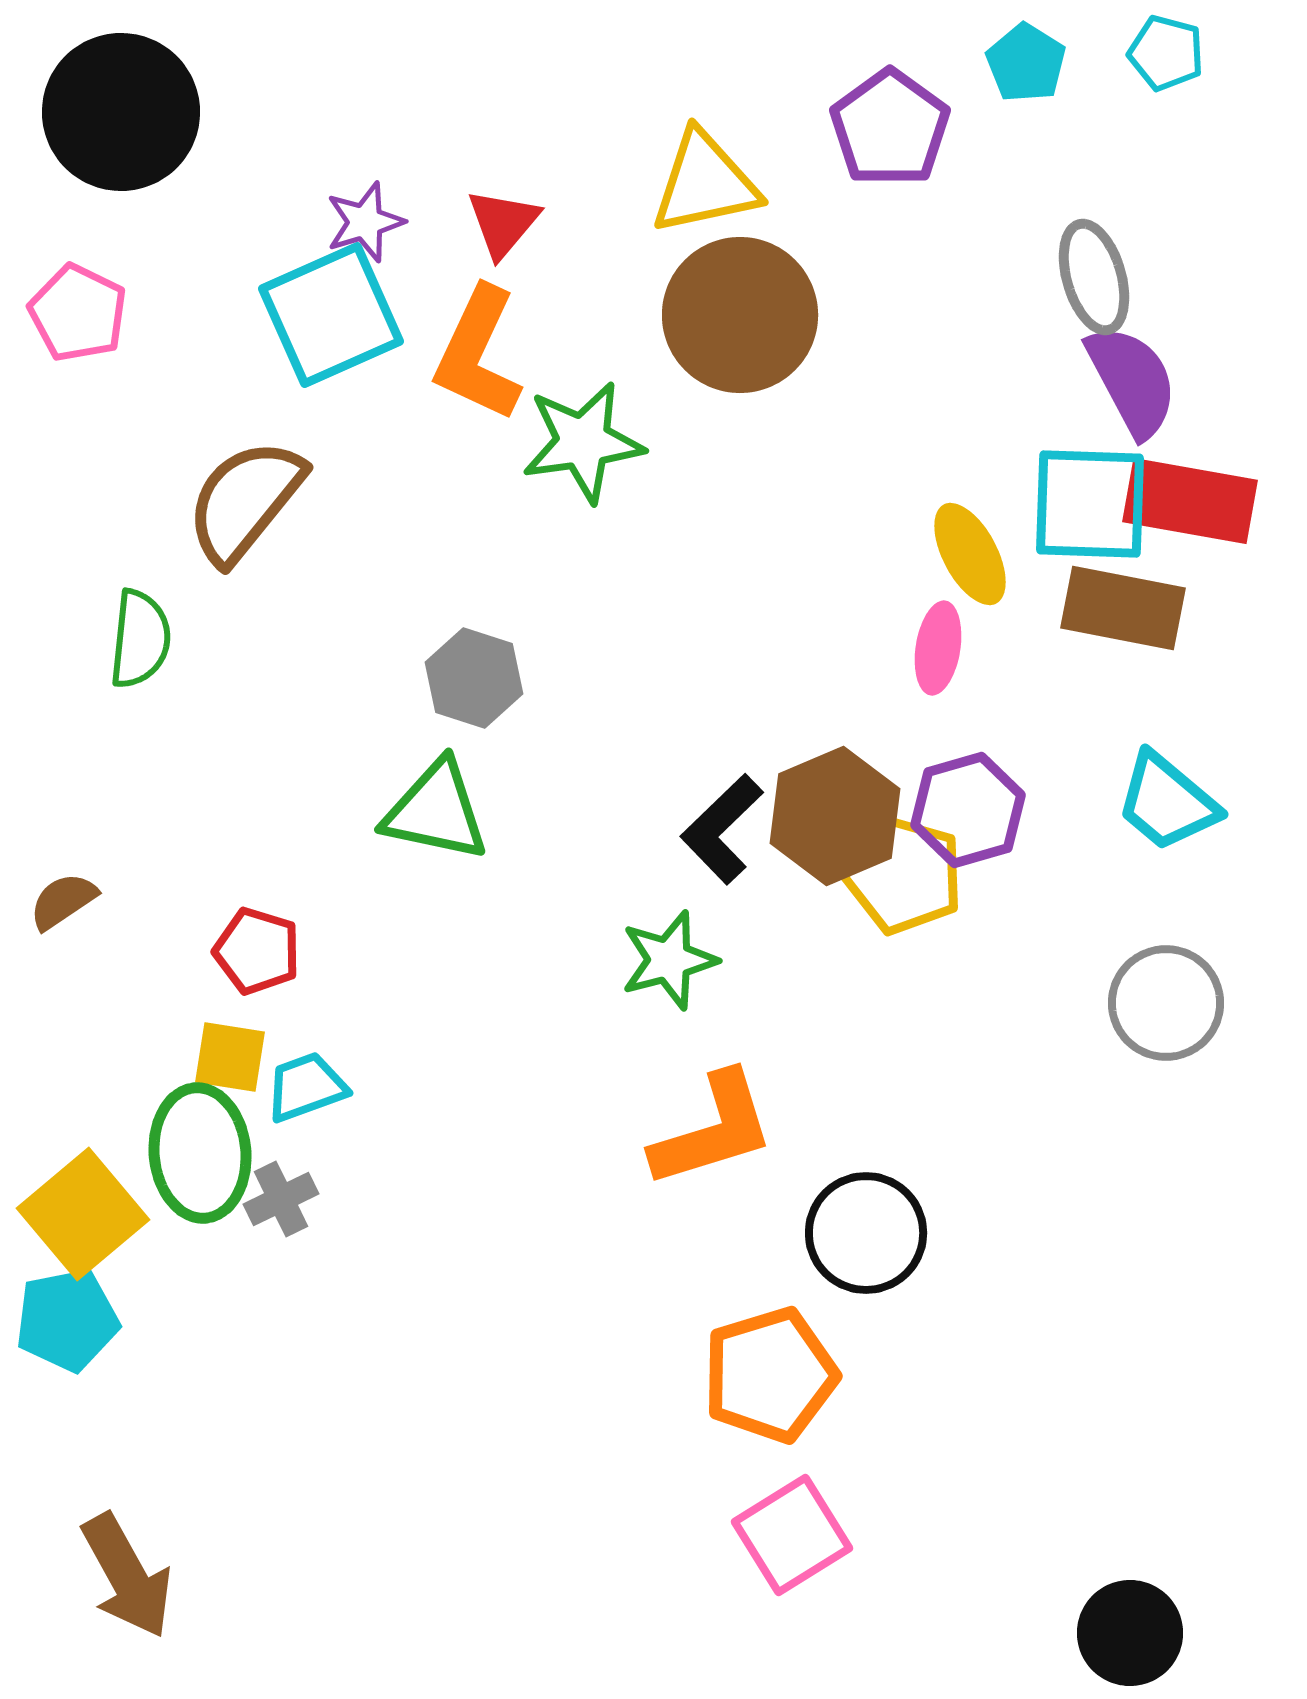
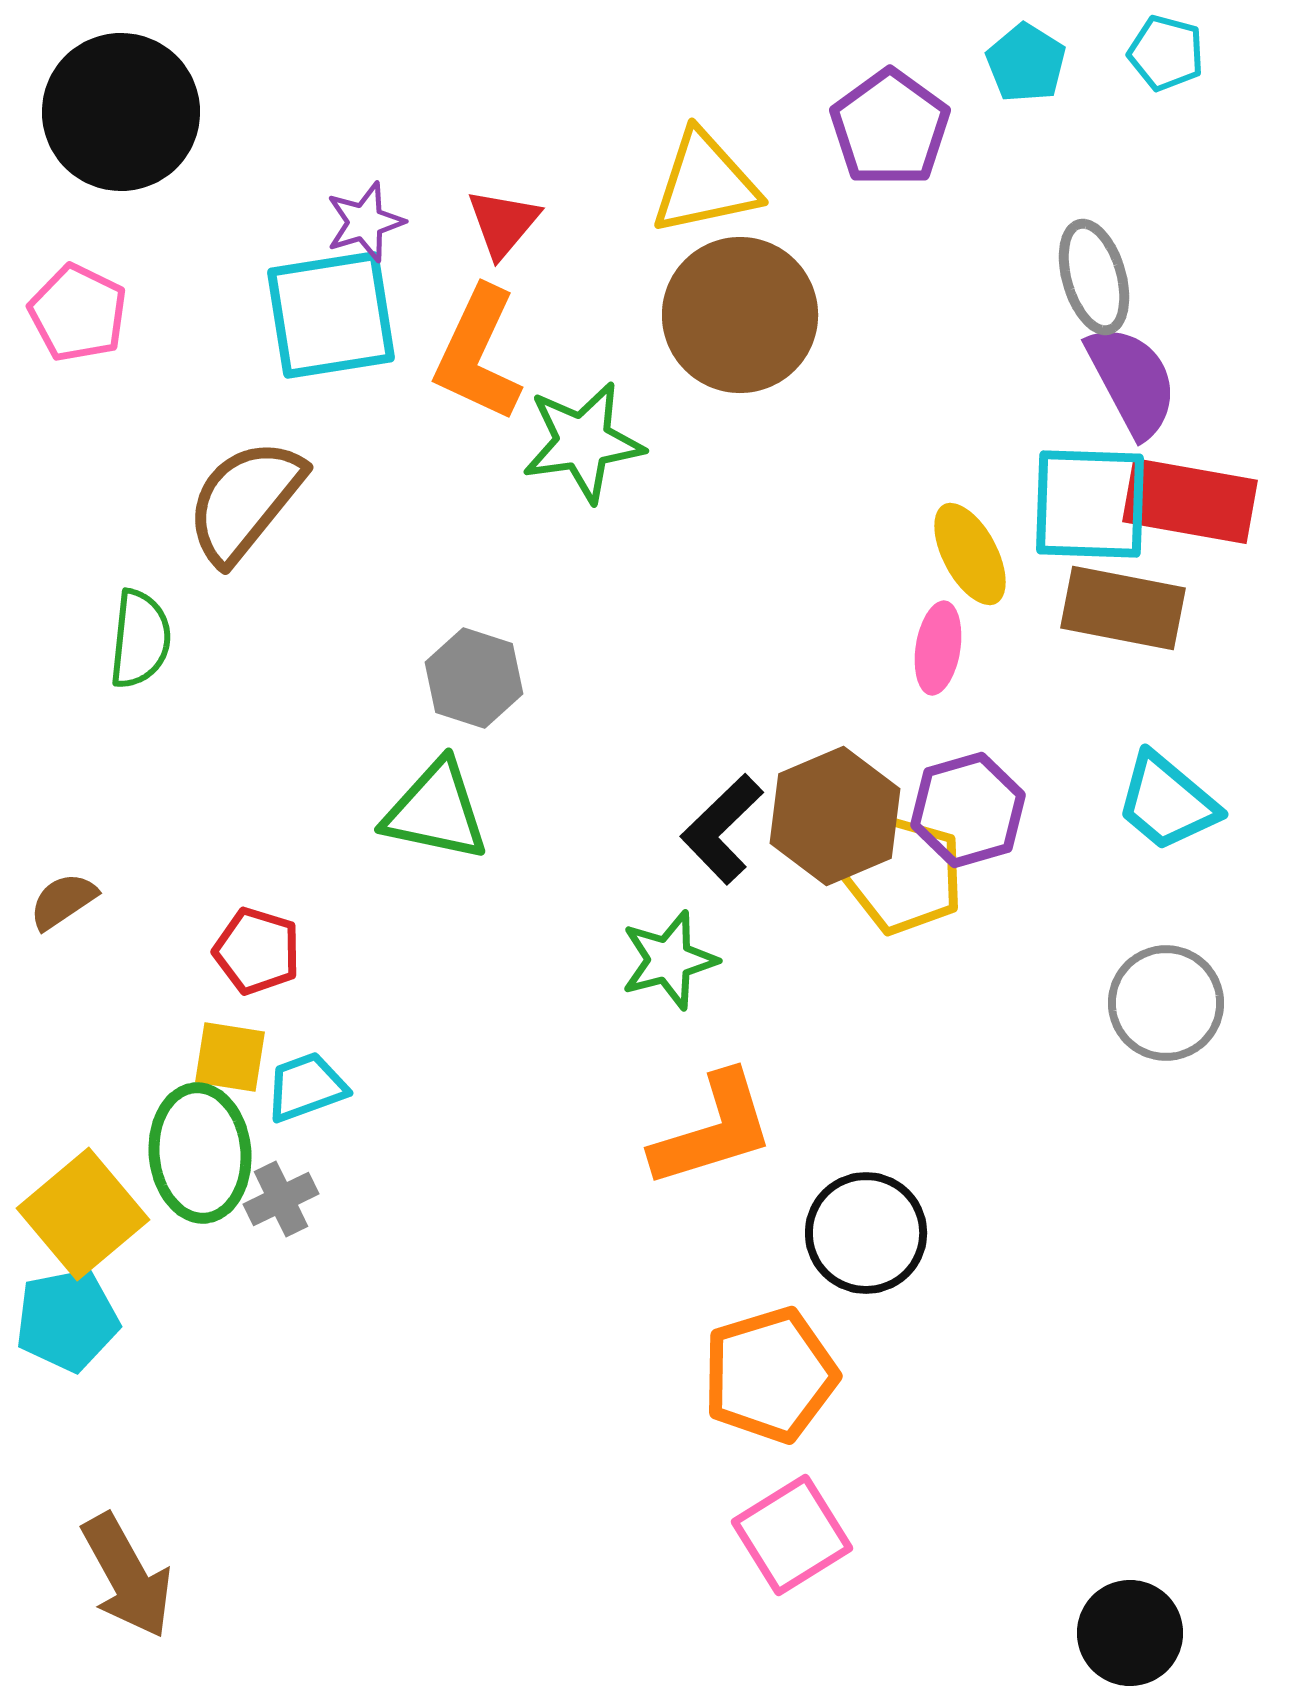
cyan square at (331, 315): rotated 15 degrees clockwise
